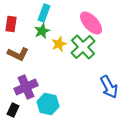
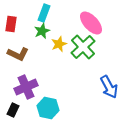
cyan hexagon: moved 4 px down
